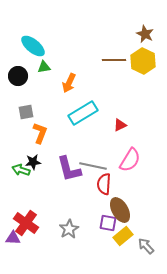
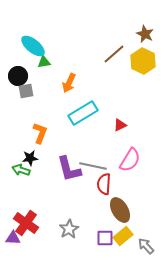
brown line: moved 6 px up; rotated 40 degrees counterclockwise
green triangle: moved 5 px up
gray square: moved 21 px up
black star: moved 3 px left, 4 px up
purple square: moved 3 px left, 15 px down; rotated 12 degrees counterclockwise
